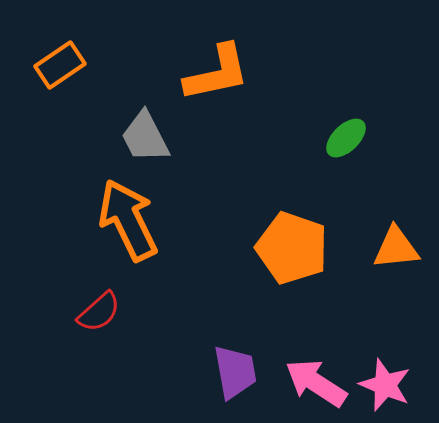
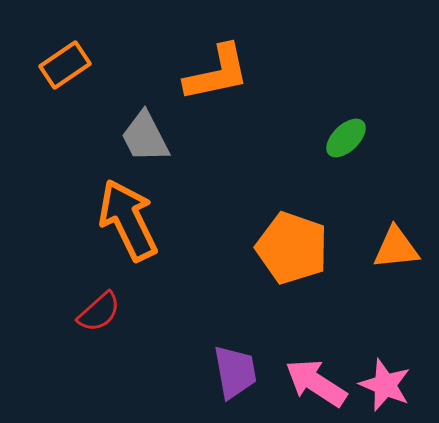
orange rectangle: moved 5 px right
